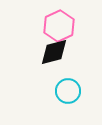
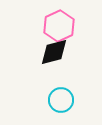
cyan circle: moved 7 px left, 9 px down
